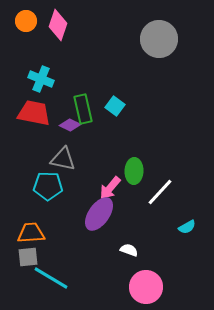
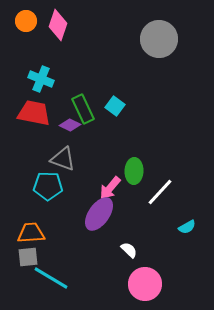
green rectangle: rotated 12 degrees counterclockwise
gray triangle: rotated 8 degrees clockwise
white semicircle: rotated 24 degrees clockwise
pink circle: moved 1 px left, 3 px up
